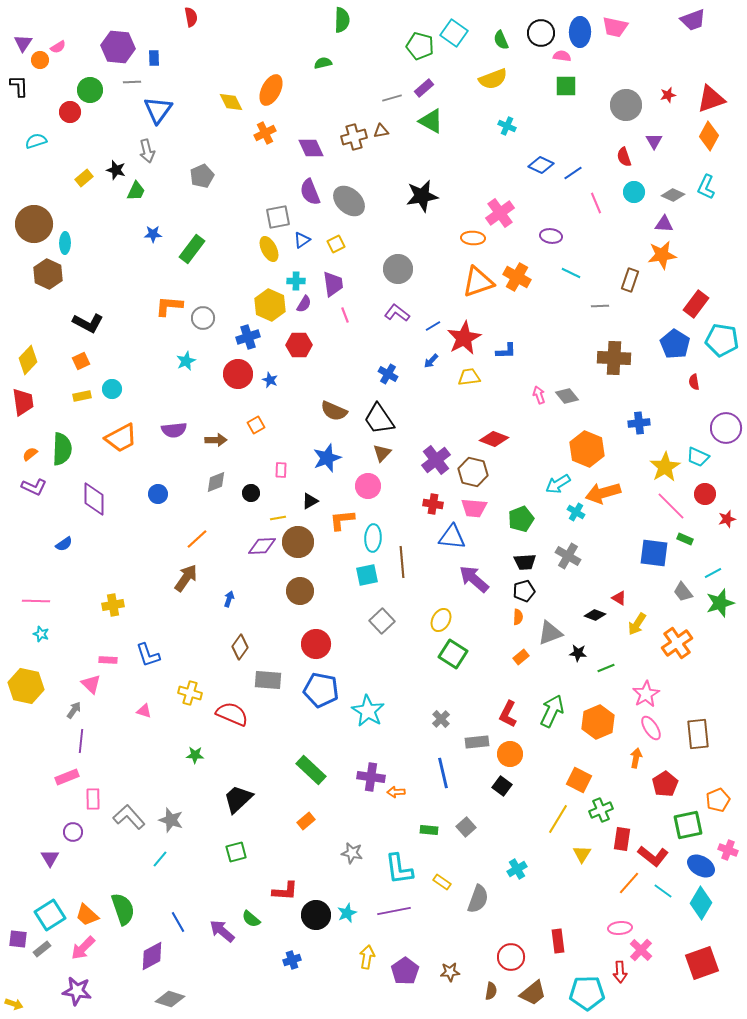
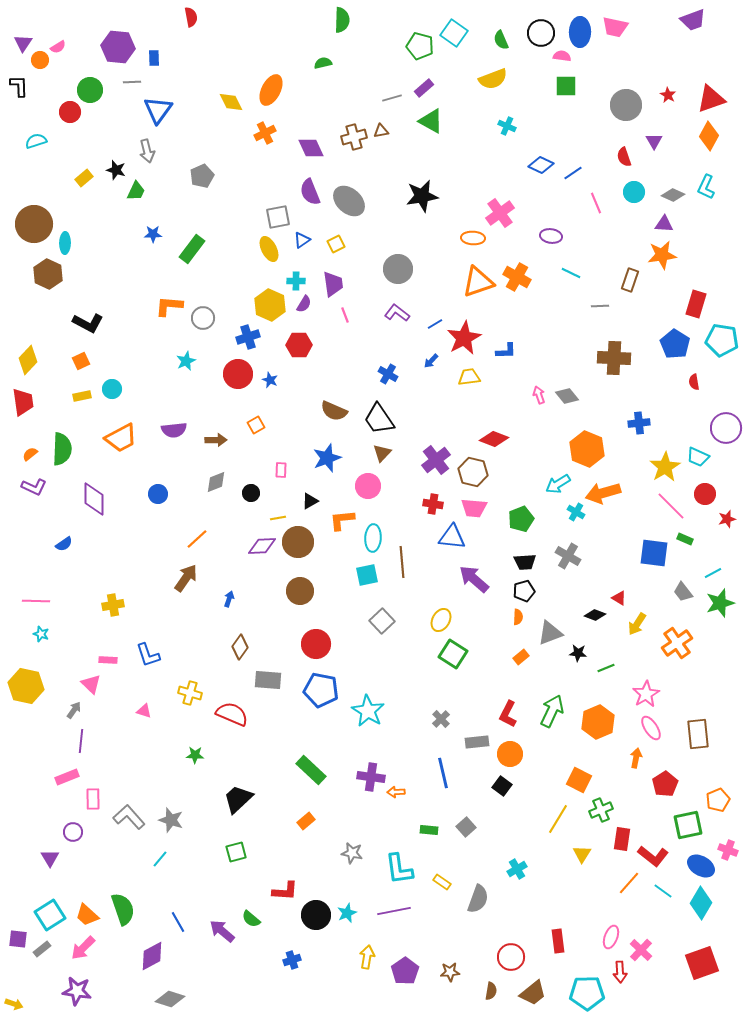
red star at (668, 95): rotated 28 degrees counterclockwise
red rectangle at (696, 304): rotated 20 degrees counterclockwise
blue line at (433, 326): moved 2 px right, 2 px up
pink ellipse at (620, 928): moved 9 px left, 9 px down; rotated 65 degrees counterclockwise
